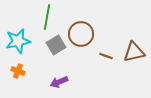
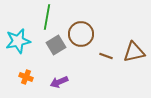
orange cross: moved 8 px right, 6 px down
